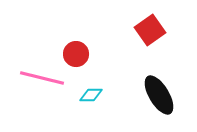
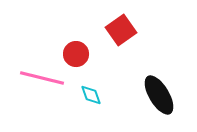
red square: moved 29 px left
cyan diamond: rotated 70 degrees clockwise
